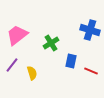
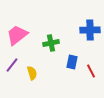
blue cross: rotated 18 degrees counterclockwise
green cross: rotated 21 degrees clockwise
blue rectangle: moved 1 px right, 1 px down
red line: rotated 40 degrees clockwise
